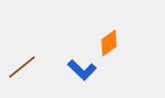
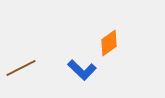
brown line: moved 1 px left, 1 px down; rotated 12 degrees clockwise
